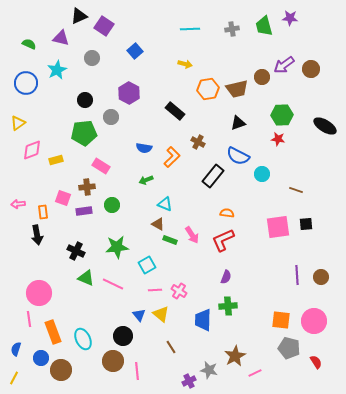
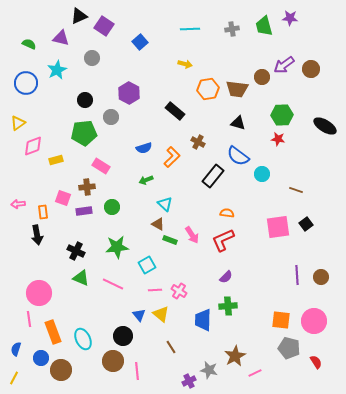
blue square at (135, 51): moved 5 px right, 9 px up
brown trapezoid at (237, 89): rotated 20 degrees clockwise
black triangle at (238, 123): rotated 35 degrees clockwise
blue semicircle at (144, 148): rotated 28 degrees counterclockwise
pink diamond at (32, 150): moved 1 px right, 4 px up
blue semicircle at (238, 156): rotated 10 degrees clockwise
cyan triangle at (165, 204): rotated 21 degrees clockwise
green circle at (112, 205): moved 2 px down
black square at (306, 224): rotated 32 degrees counterclockwise
purple semicircle at (226, 277): rotated 24 degrees clockwise
green triangle at (86, 278): moved 5 px left
